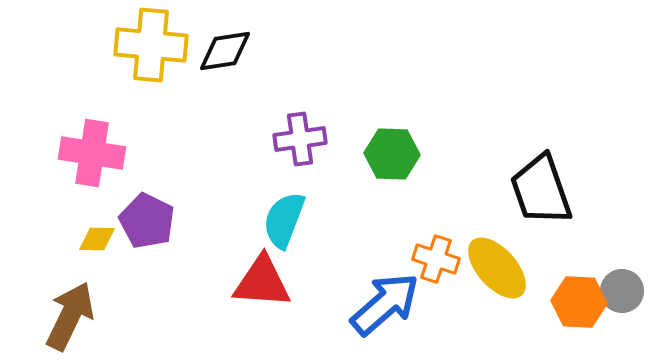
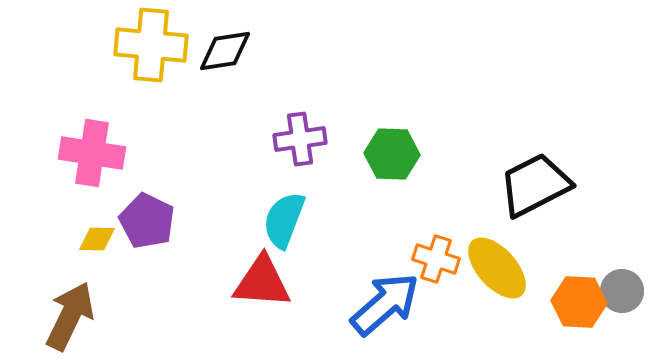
black trapezoid: moved 6 px left, 5 px up; rotated 82 degrees clockwise
